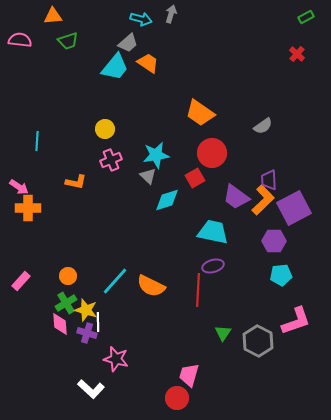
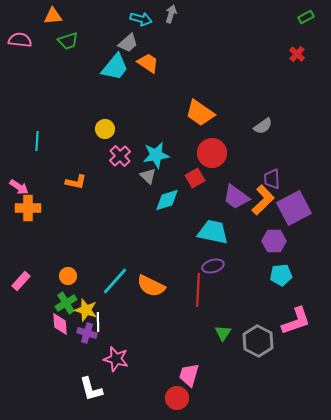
pink cross at (111, 160): moved 9 px right, 4 px up; rotated 20 degrees counterclockwise
purple trapezoid at (269, 180): moved 3 px right, 1 px up
white L-shape at (91, 389): rotated 32 degrees clockwise
